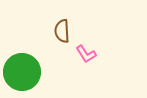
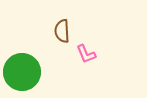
pink L-shape: rotated 10 degrees clockwise
